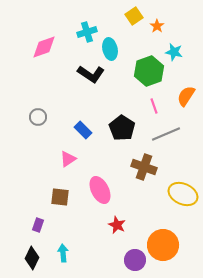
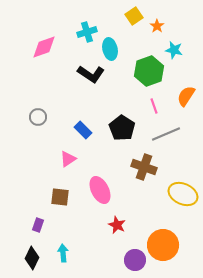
cyan star: moved 2 px up
